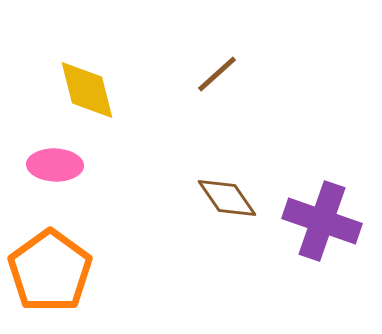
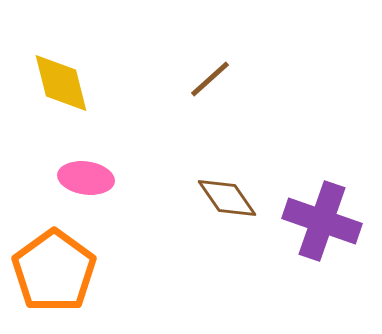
brown line: moved 7 px left, 5 px down
yellow diamond: moved 26 px left, 7 px up
pink ellipse: moved 31 px right, 13 px down; rotated 6 degrees clockwise
orange pentagon: moved 4 px right
